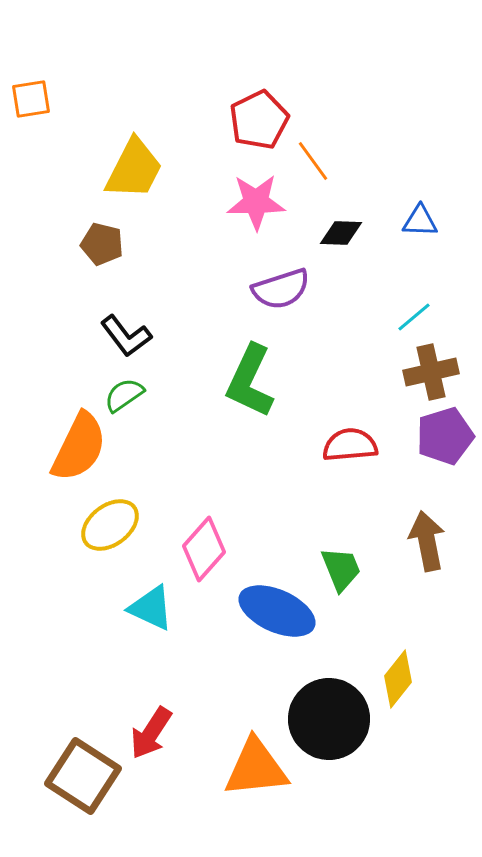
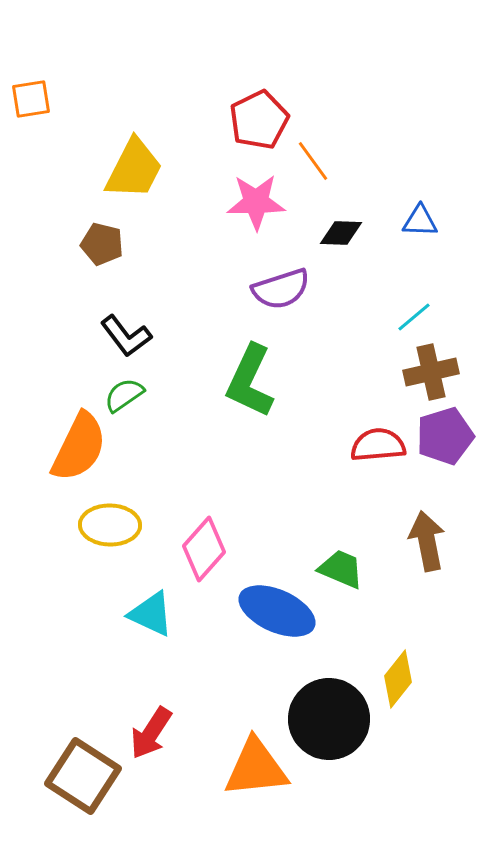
red semicircle: moved 28 px right
yellow ellipse: rotated 38 degrees clockwise
green trapezoid: rotated 45 degrees counterclockwise
cyan triangle: moved 6 px down
